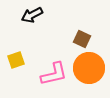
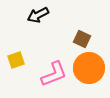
black arrow: moved 6 px right
pink L-shape: rotated 8 degrees counterclockwise
